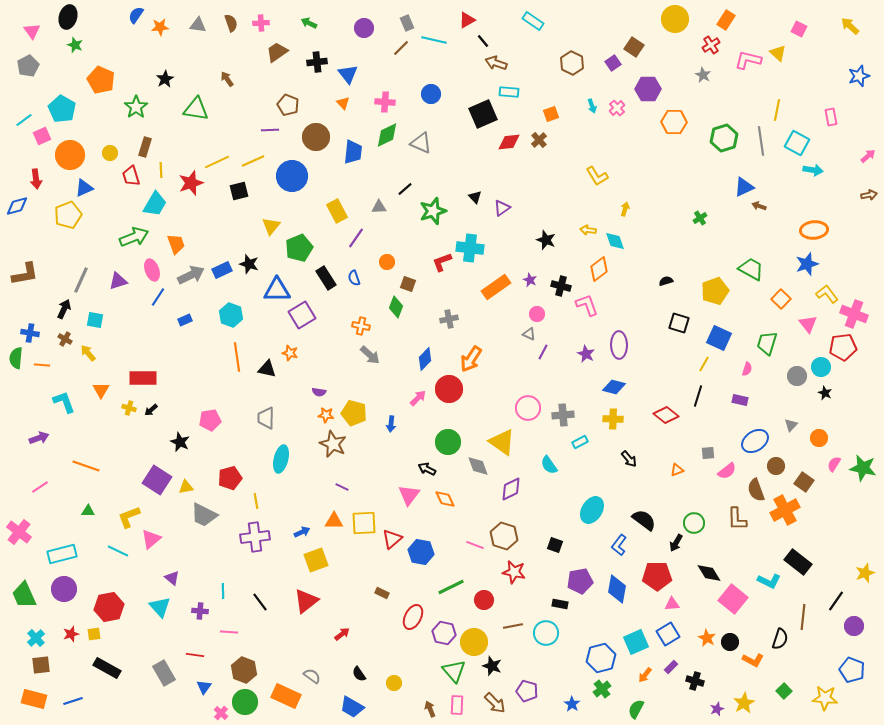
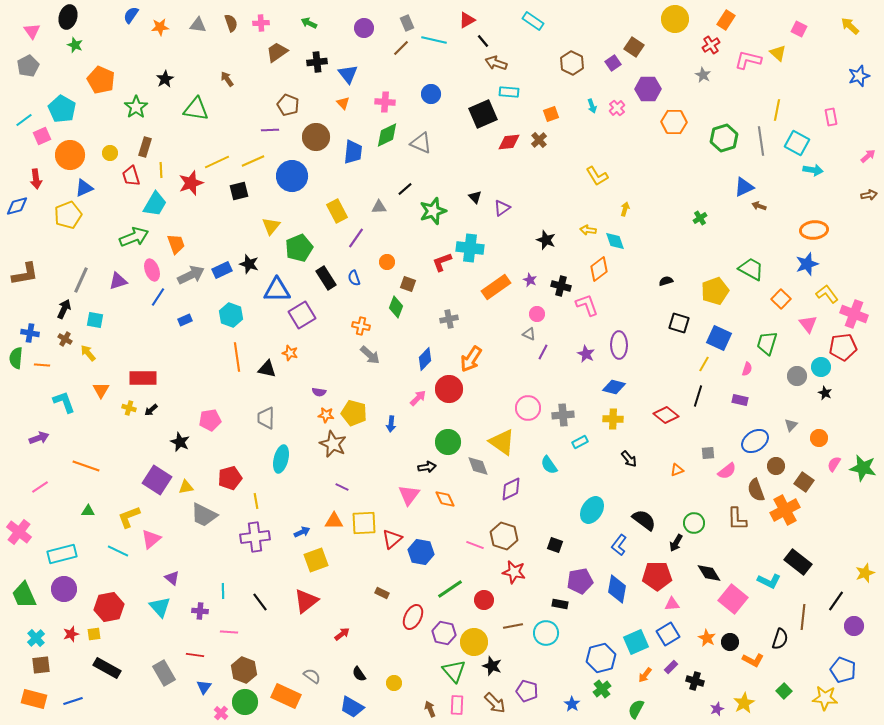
blue semicircle at (136, 15): moved 5 px left
black arrow at (427, 469): moved 2 px up; rotated 144 degrees clockwise
green line at (451, 587): moved 1 px left, 2 px down; rotated 8 degrees counterclockwise
blue pentagon at (852, 670): moved 9 px left
